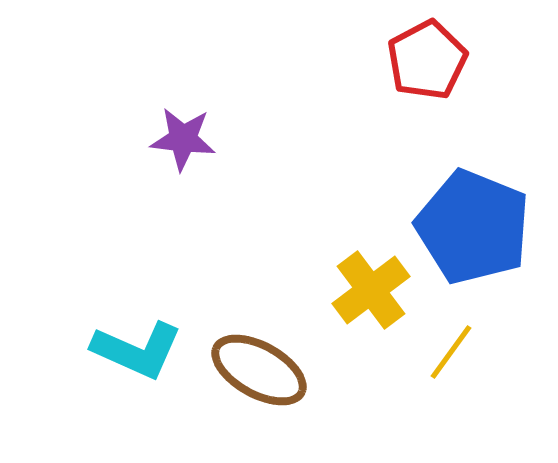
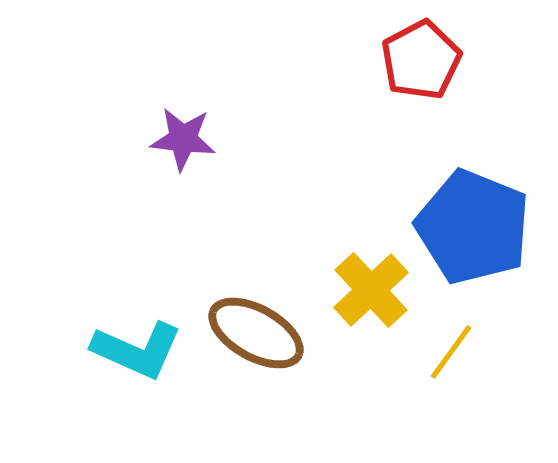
red pentagon: moved 6 px left
yellow cross: rotated 6 degrees counterclockwise
brown ellipse: moved 3 px left, 37 px up
